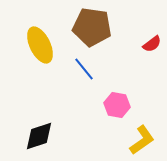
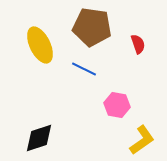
red semicircle: moved 14 px left; rotated 72 degrees counterclockwise
blue line: rotated 25 degrees counterclockwise
black diamond: moved 2 px down
